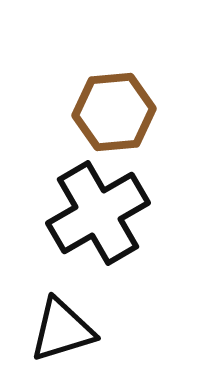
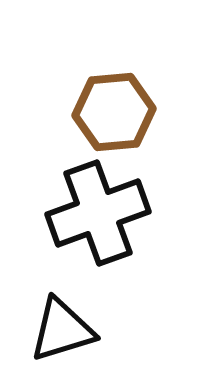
black cross: rotated 10 degrees clockwise
